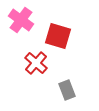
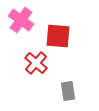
red square: rotated 12 degrees counterclockwise
gray rectangle: moved 1 px right, 1 px down; rotated 12 degrees clockwise
